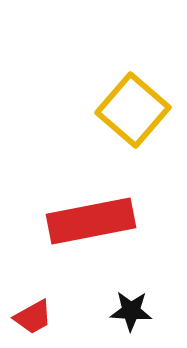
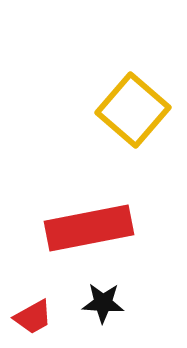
red rectangle: moved 2 px left, 7 px down
black star: moved 28 px left, 8 px up
